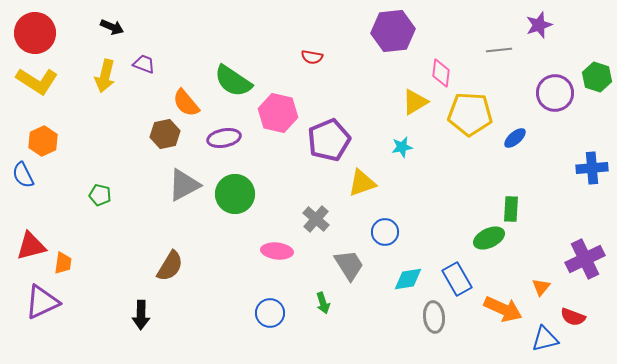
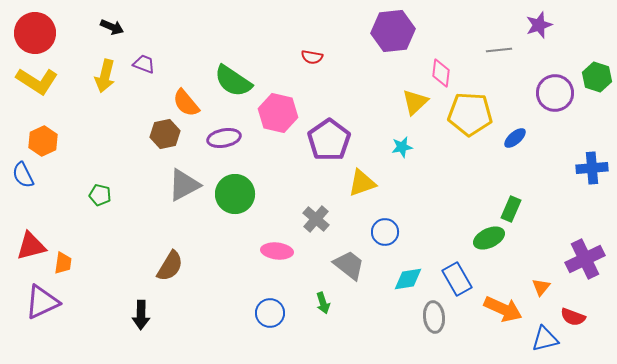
yellow triangle at (415, 102): rotated 12 degrees counterclockwise
purple pentagon at (329, 140): rotated 12 degrees counterclockwise
green rectangle at (511, 209): rotated 20 degrees clockwise
gray trapezoid at (349, 265): rotated 20 degrees counterclockwise
